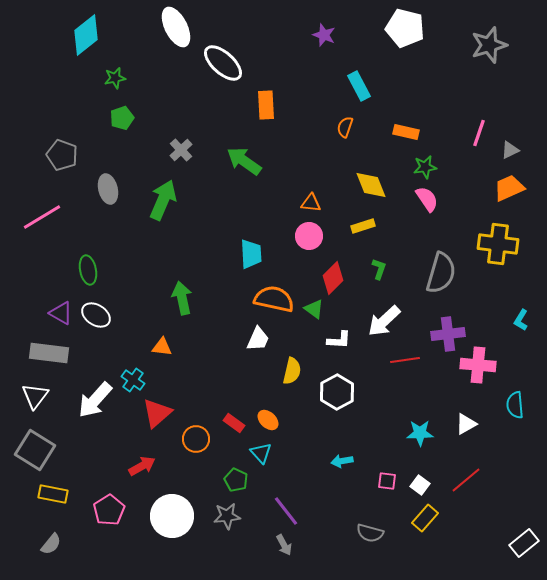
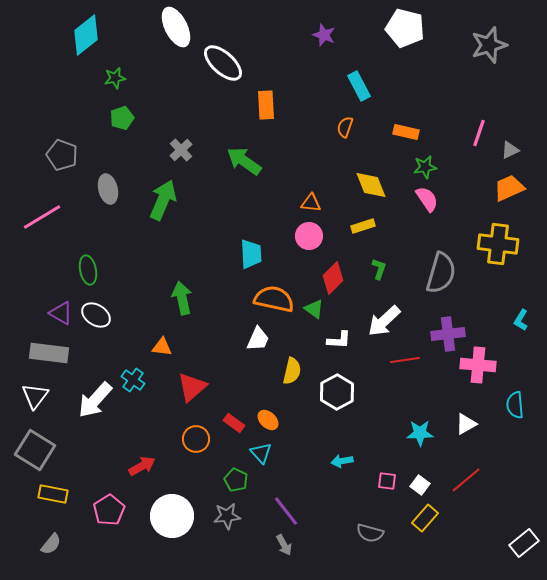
red triangle at (157, 413): moved 35 px right, 26 px up
